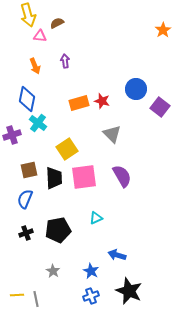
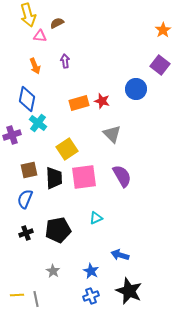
purple square: moved 42 px up
blue arrow: moved 3 px right
